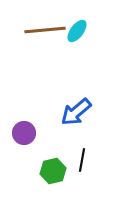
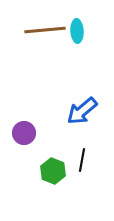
cyan ellipse: rotated 40 degrees counterclockwise
blue arrow: moved 6 px right, 1 px up
green hexagon: rotated 25 degrees counterclockwise
